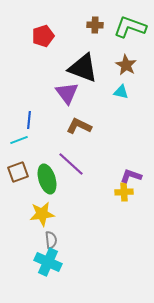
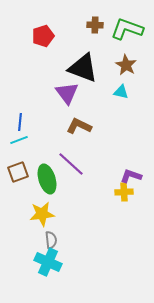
green L-shape: moved 3 px left, 2 px down
blue line: moved 9 px left, 2 px down
